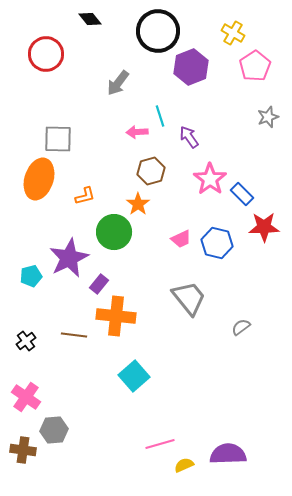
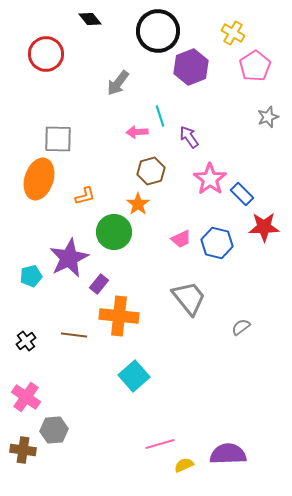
orange cross: moved 3 px right
